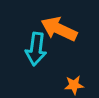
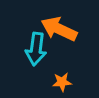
orange star: moved 12 px left, 3 px up
